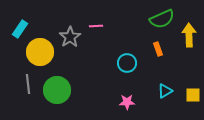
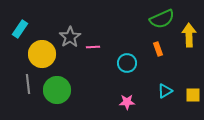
pink line: moved 3 px left, 21 px down
yellow circle: moved 2 px right, 2 px down
